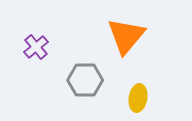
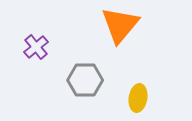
orange triangle: moved 6 px left, 11 px up
